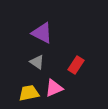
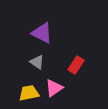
pink triangle: rotated 12 degrees counterclockwise
